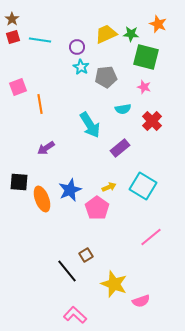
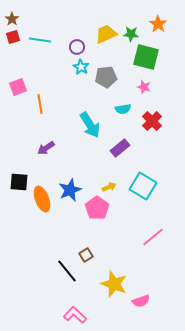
orange star: rotated 12 degrees clockwise
pink line: moved 2 px right
